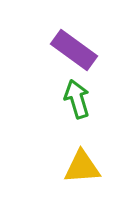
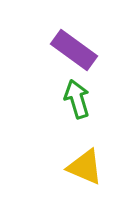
yellow triangle: moved 3 px right; rotated 27 degrees clockwise
